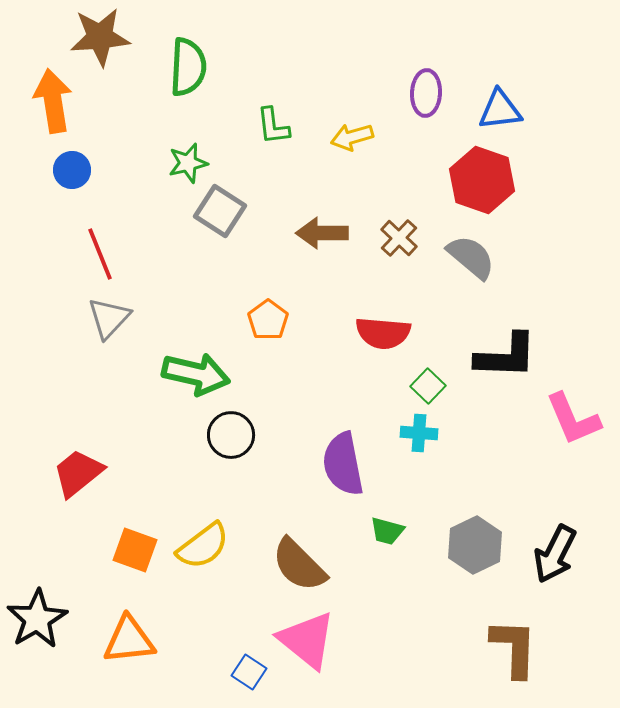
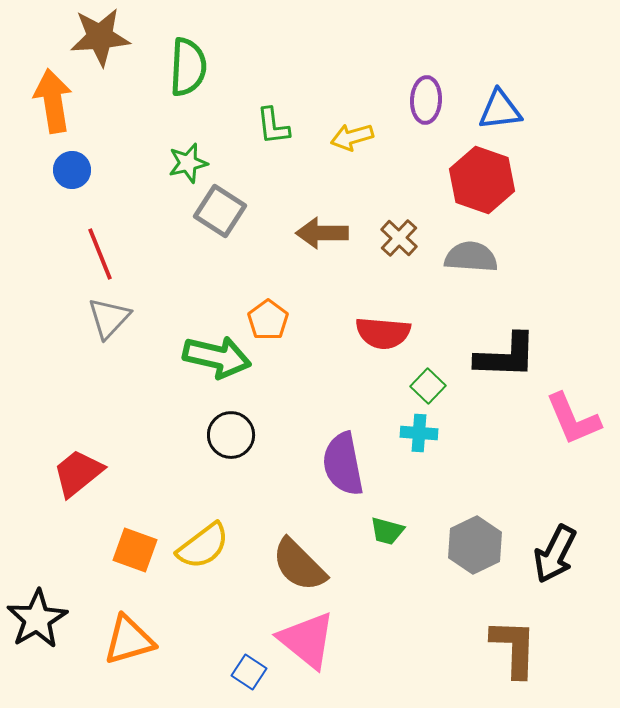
purple ellipse: moved 7 px down
gray semicircle: rotated 36 degrees counterclockwise
green arrow: moved 21 px right, 17 px up
orange triangle: rotated 10 degrees counterclockwise
